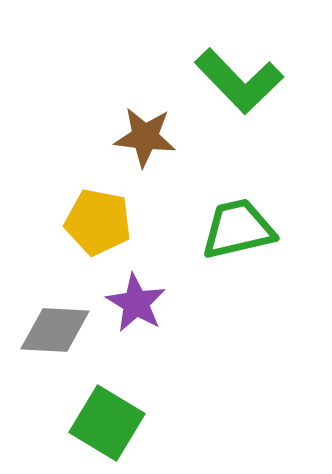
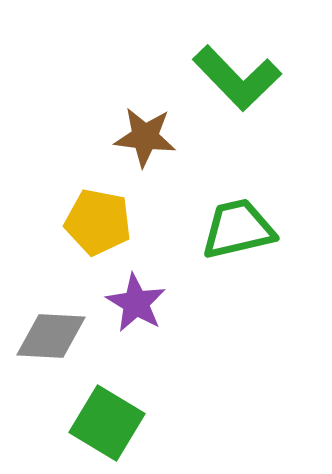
green L-shape: moved 2 px left, 3 px up
gray diamond: moved 4 px left, 6 px down
